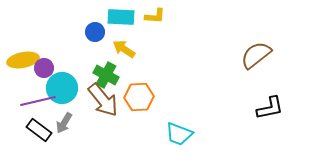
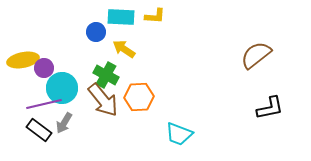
blue circle: moved 1 px right
purple line: moved 6 px right, 3 px down
